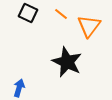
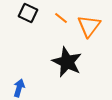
orange line: moved 4 px down
